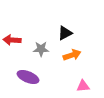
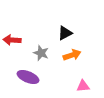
gray star: moved 4 px down; rotated 21 degrees clockwise
